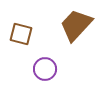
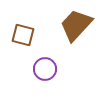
brown square: moved 2 px right, 1 px down
